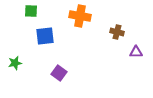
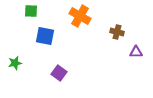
orange cross: rotated 20 degrees clockwise
blue square: rotated 18 degrees clockwise
